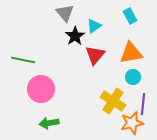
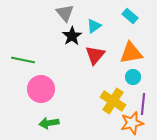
cyan rectangle: rotated 21 degrees counterclockwise
black star: moved 3 px left
